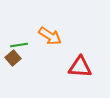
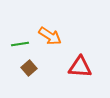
green line: moved 1 px right, 1 px up
brown square: moved 16 px right, 10 px down
